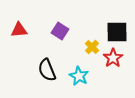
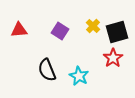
black square: rotated 15 degrees counterclockwise
yellow cross: moved 1 px right, 21 px up
